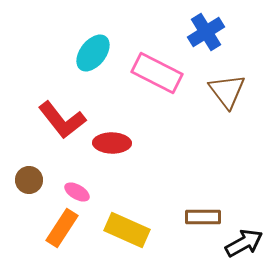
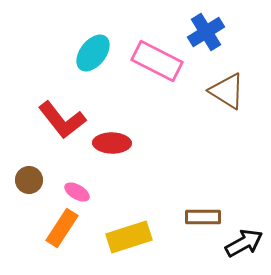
pink rectangle: moved 12 px up
brown triangle: rotated 21 degrees counterclockwise
yellow rectangle: moved 2 px right, 7 px down; rotated 42 degrees counterclockwise
